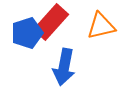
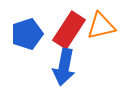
red rectangle: moved 18 px right, 8 px down; rotated 9 degrees counterclockwise
blue pentagon: moved 1 px down
